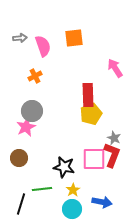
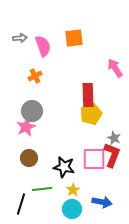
brown circle: moved 10 px right
